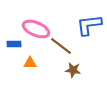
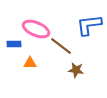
brown star: moved 3 px right
